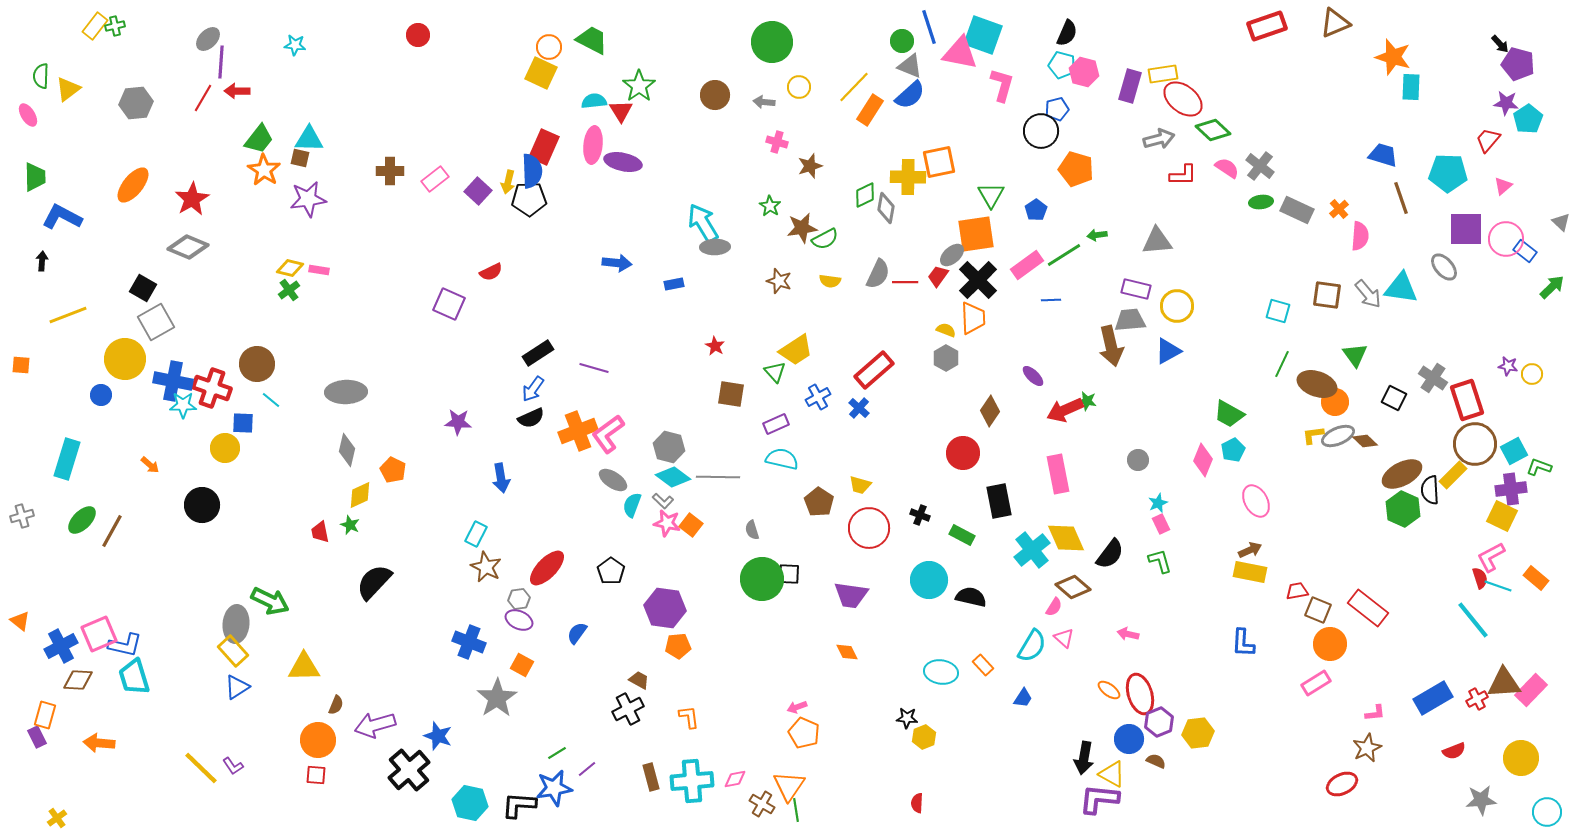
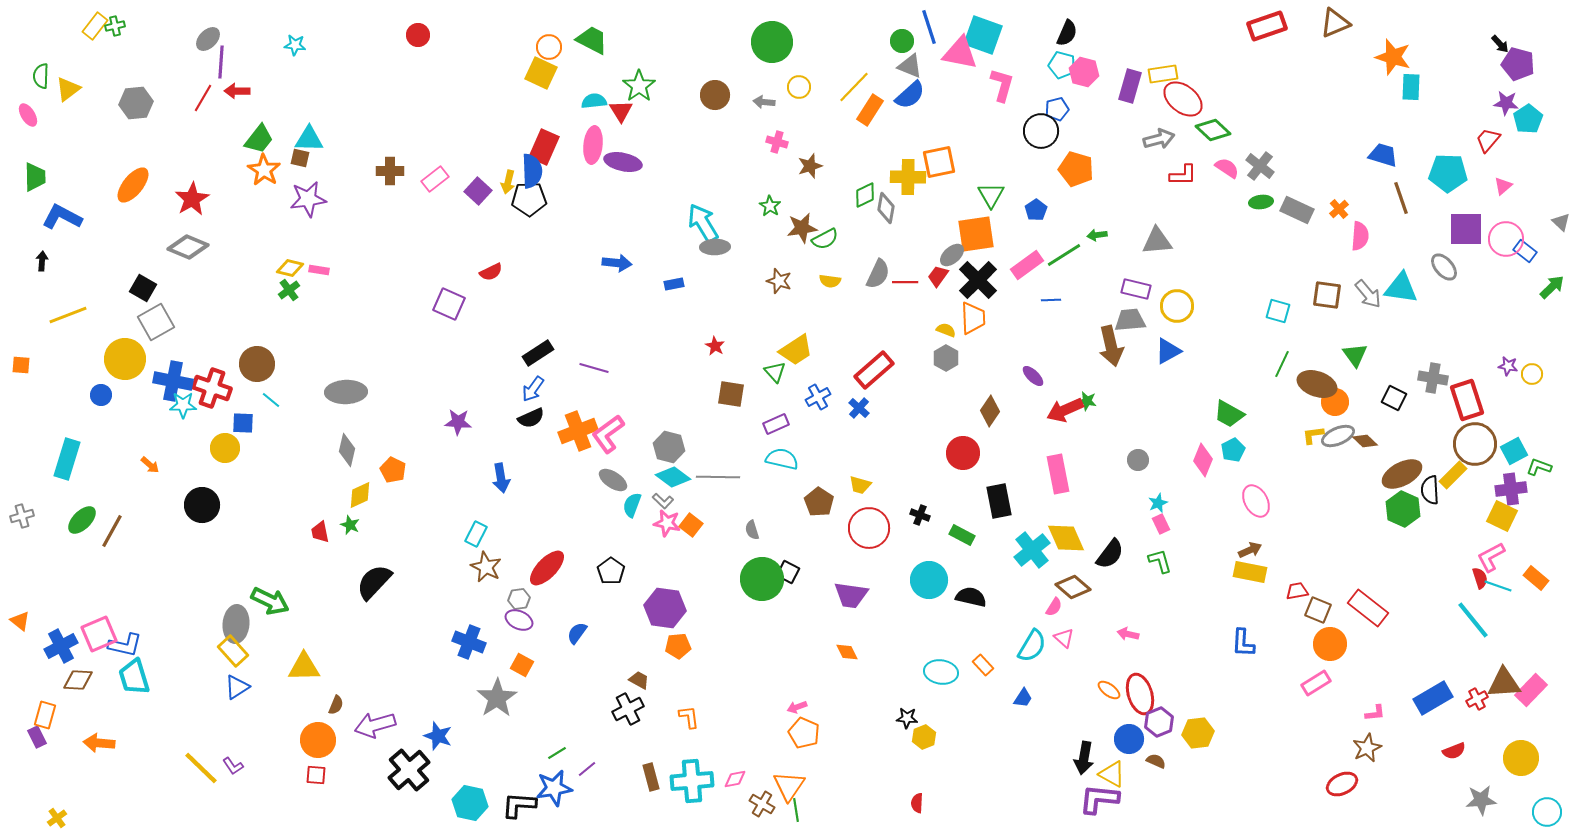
gray cross at (1433, 378): rotated 24 degrees counterclockwise
black square at (789, 574): moved 1 px left, 2 px up; rotated 25 degrees clockwise
